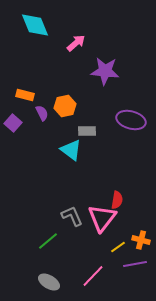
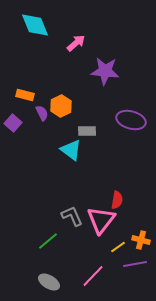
orange hexagon: moved 4 px left; rotated 15 degrees counterclockwise
pink triangle: moved 1 px left, 2 px down
